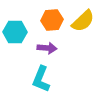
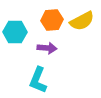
yellow semicircle: moved 1 px left; rotated 15 degrees clockwise
cyan L-shape: moved 3 px left, 1 px down
